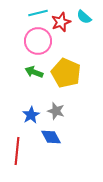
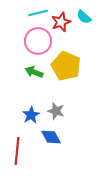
yellow pentagon: moved 7 px up
